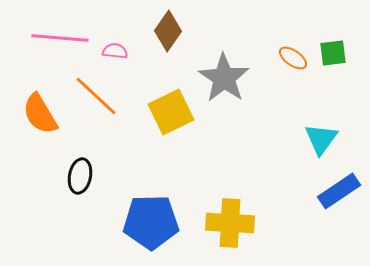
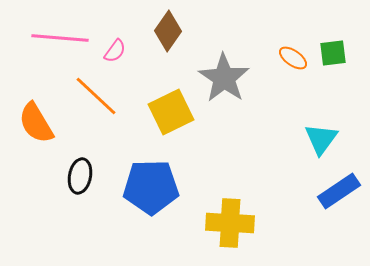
pink semicircle: rotated 120 degrees clockwise
orange semicircle: moved 4 px left, 9 px down
blue pentagon: moved 35 px up
